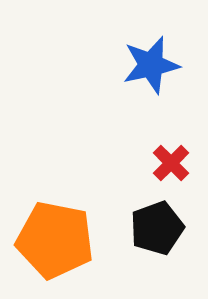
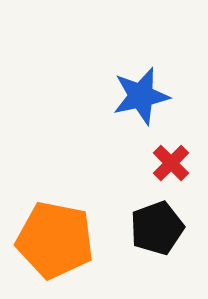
blue star: moved 10 px left, 31 px down
